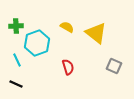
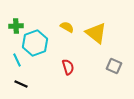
cyan hexagon: moved 2 px left
black line: moved 5 px right
